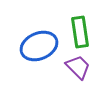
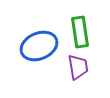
purple trapezoid: rotated 36 degrees clockwise
